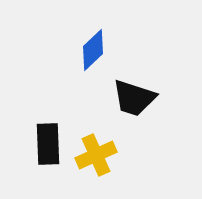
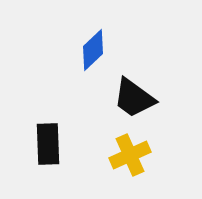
black trapezoid: rotated 18 degrees clockwise
yellow cross: moved 34 px right
